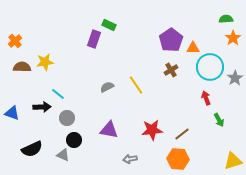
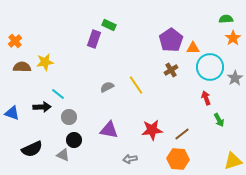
gray circle: moved 2 px right, 1 px up
